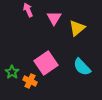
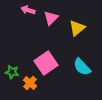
pink arrow: rotated 48 degrees counterclockwise
pink triangle: moved 3 px left; rotated 14 degrees clockwise
green star: rotated 24 degrees counterclockwise
orange cross: moved 2 px down; rotated 16 degrees clockwise
